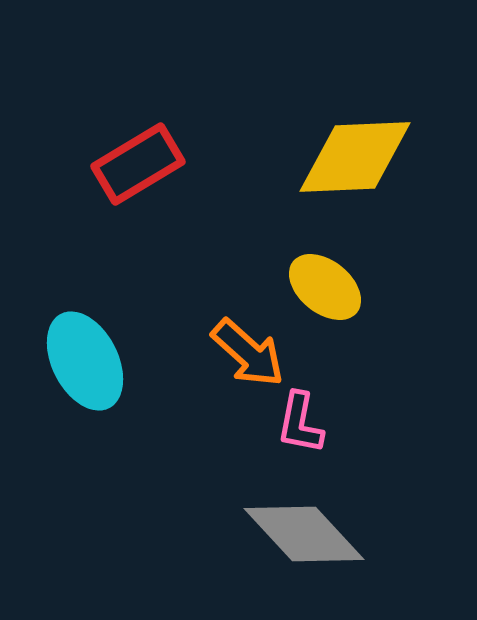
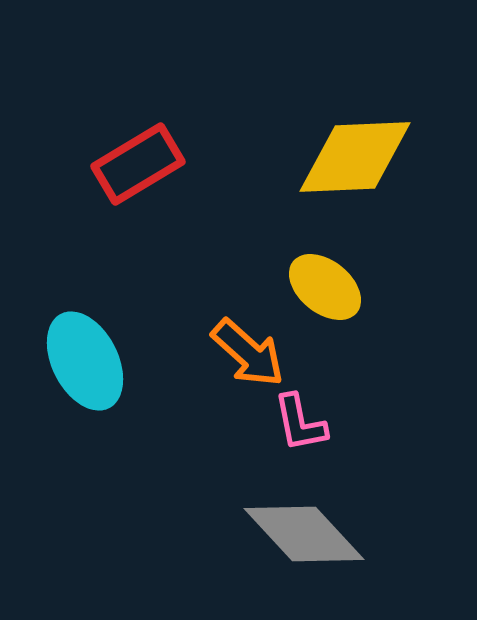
pink L-shape: rotated 22 degrees counterclockwise
